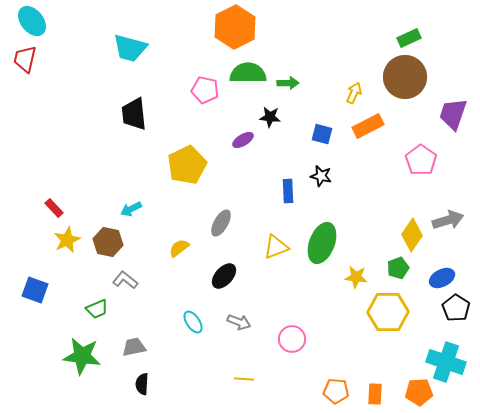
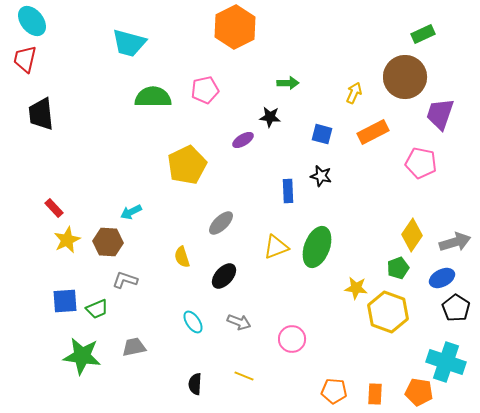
green rectangle at (409, 38): moved 14 px right, 4 px up
cyan trapezoid at (130, 48): moved 1 px left, 5 px up
green semicircle at (248, 73): moved 95 px left, 24 px down
pink pentagon at (205, 90): rotated 24 degrees counterclockwise
black trapezoid at (134, 114): moved 93 px left
purple trapezoid at (453, 114): moved 13 px left
orange rectangle at (368, 126): moved 5 px right, 6 px down
pink pentagon at (421, 160): moved 3 px down; rotated 24 degrees counterclockwise
cyan arrow at (131, 209): moved 3 px down
gray arrow at (448, 220): moved 7 px right, 22 px down
gray ellipse at (221, 223): rotated 16 degrees clockwise
brown hexagon at (108, 242): rotated 8 degrees counterclockwise
green ellipse at (322, 243): moved 5 px left, 4 px down
yellow semicircle at (179, 248): moved 3 px right, 9 px down; rotated 70 degrees counterclockwise
yellow star at (356, 277): moved 11 px down
gray L-shape at (125, 280): rotated 20 degrees counterclockwise
blue square at (35, 290): moved 30 px right, 11 px down; rotated 24 degrees counterclockwise
yellow hexagon at (388, 312): rotated 21 degrees clockwise
yellow line at (244, 379): moved 3 px up; rotated 18 degrees clockwise
black semicircle at (142, 384): moved 53 px right
orange pentagon at (336, 391): moved 2 px left
orange pentagon at (419, 392): rotated 12 degrees clockwise
